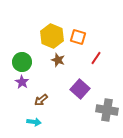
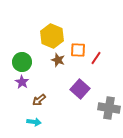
orange square: moved 13 px down; rotated 14 degrees counterclockwise
brown arrow: moved 2 px left
gray cross: moved 2 px right, 2 px up
